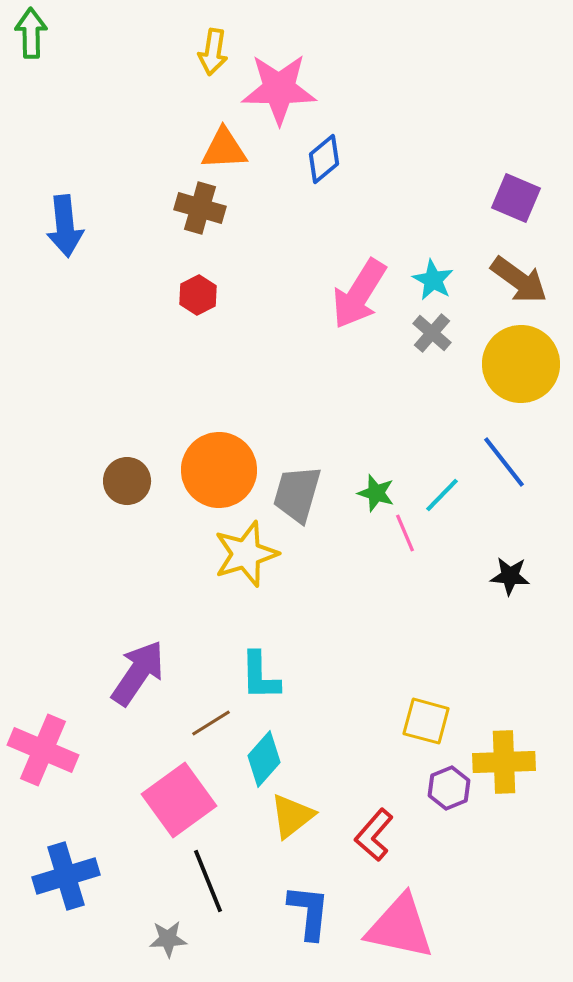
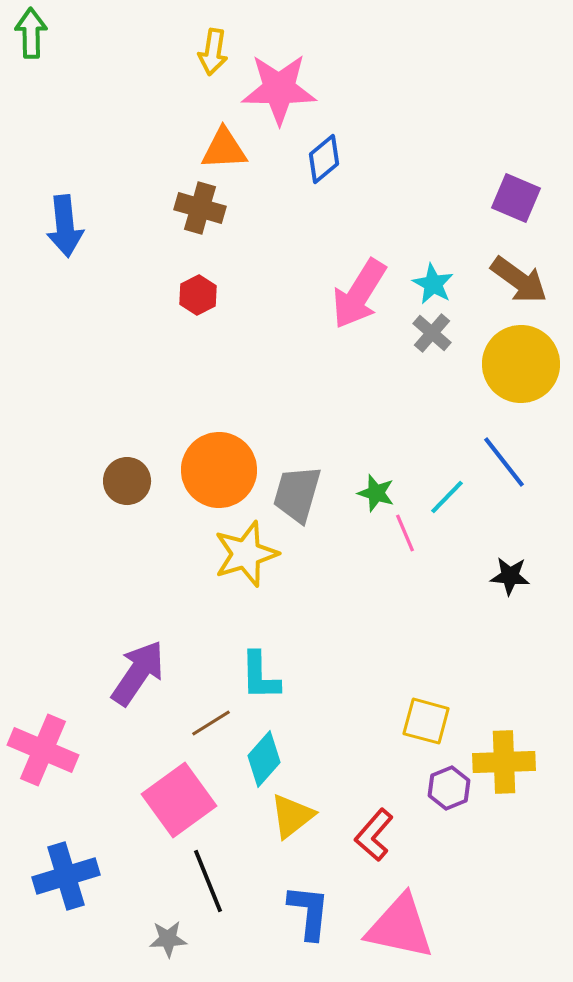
cyan star: moved 4 px down
cyan line: moved 5 px right, 2 px down
